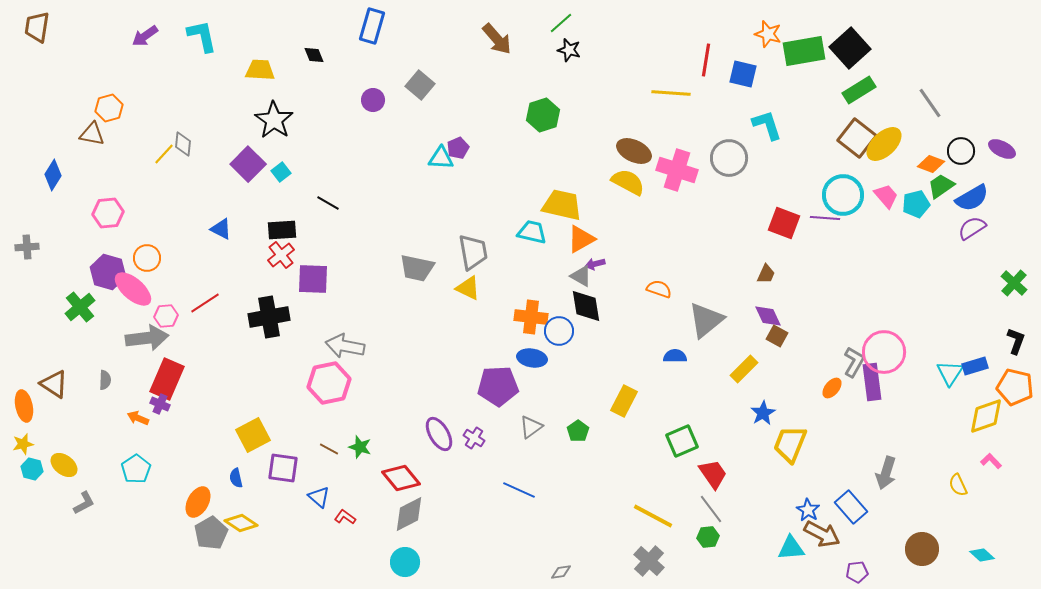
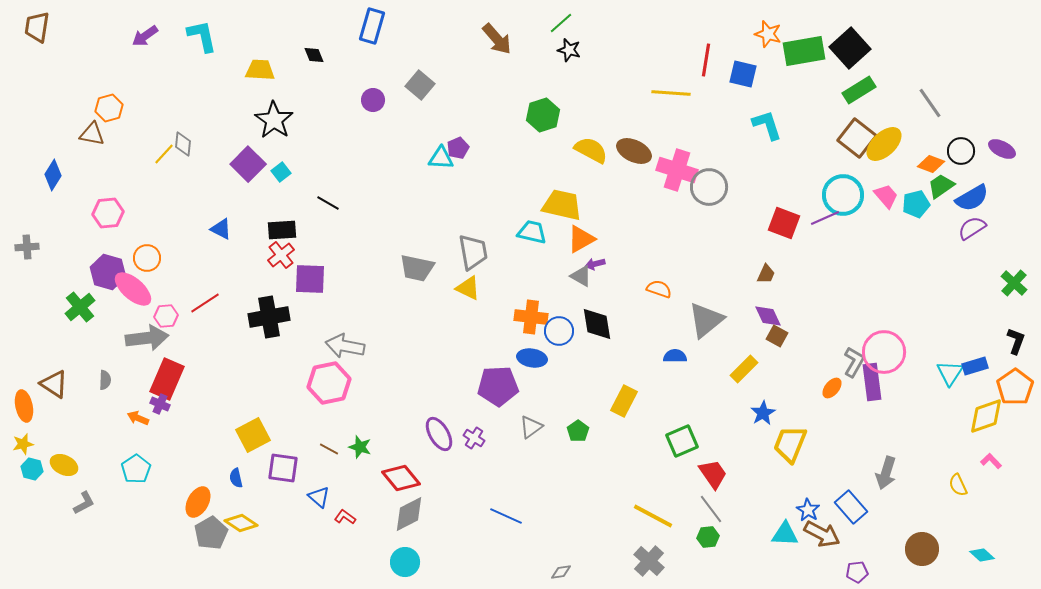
gray circle at (729, 158): moved 20 px left, 29 px down
yellow semicircle at (628, 182): moved 37 px left, 32 px up
purple line at (825, 218): rotated 28 degrees counterclockwise
purple square at (313, 279): moved 3 px left
black diamond at (586, 306): moved 11 px right, 18 px down
orange pentagon at (1015, 387): rotated 24 degrees clockwise
yellow ellipse at (64, 465): rotated 12 degrees counterclockwise
blue line at (519, 490): moved 13 px left, 26 px down
cyan triangle at (791, 548): moved 6 px left, 14 px up; rotated 8 degrees clockwise
